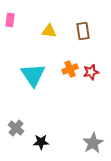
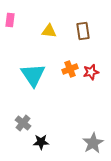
gray cross: moved 7 px right, 5 px up
